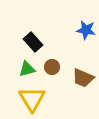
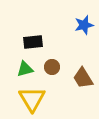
blue star: moved 2 px left, 5 px up; rotated 24 degrees counterclockwise
black rectangle: rotated 54 degrees counterclockwise
green triangle: moved 2 px left
brown trapezoid: rotated 35 degrees clockwise
